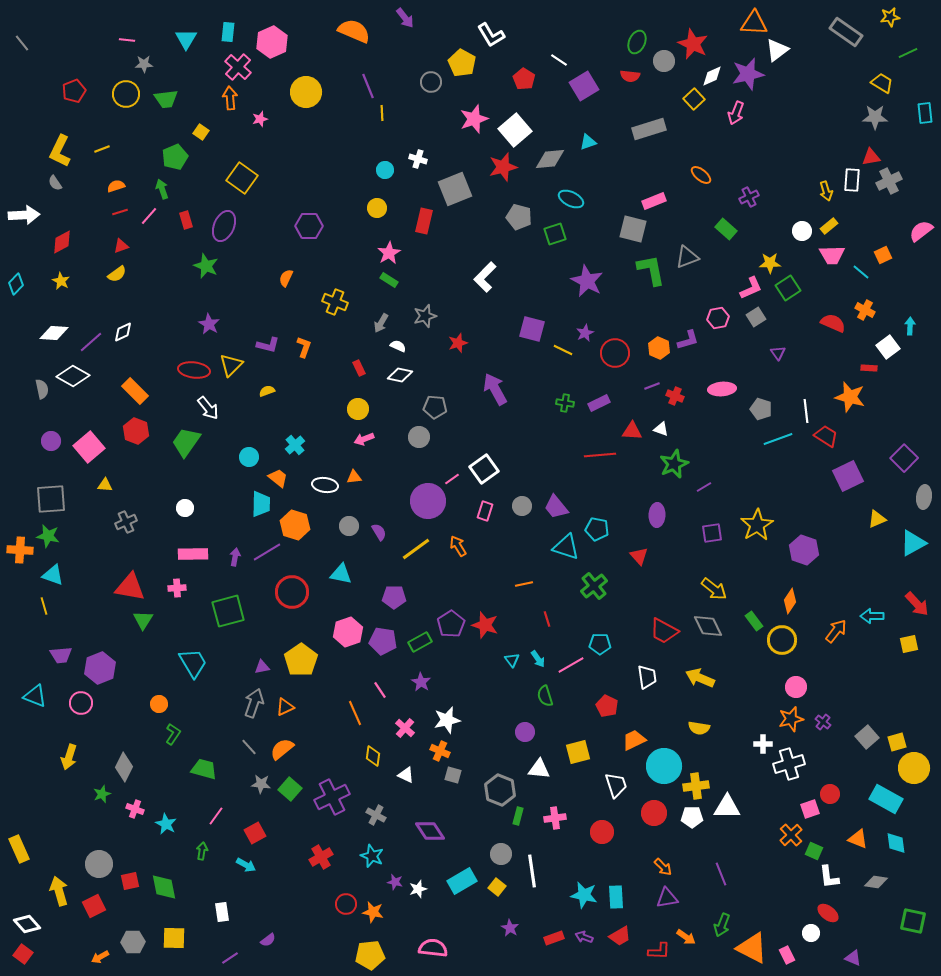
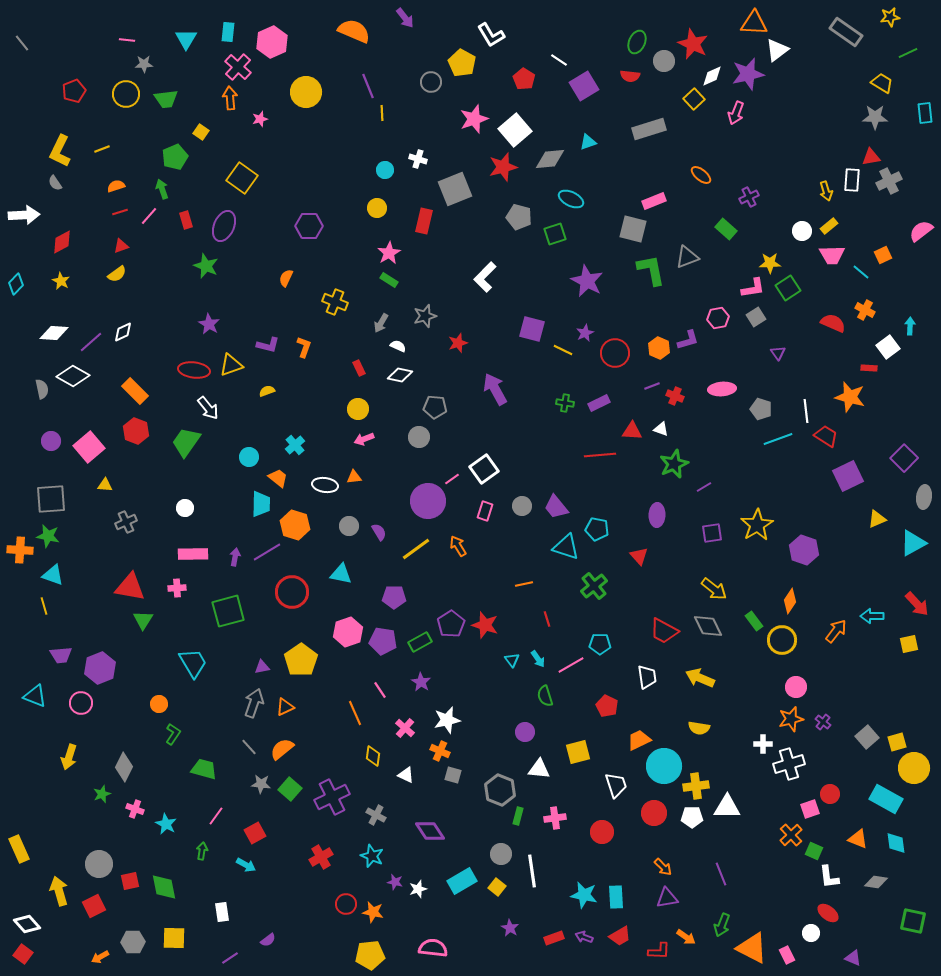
pink L-shape at (751, 288): moved 2 px right; rotated 15 degrees clockwise
yellow triangle at (231, 365): rotated 25 degrees clockwise
orange trapezoid at (634, 740): moved 5 px right
